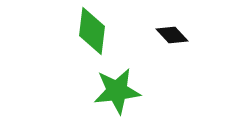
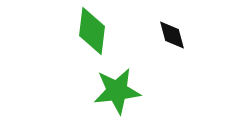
black diamond: rotated 28 degrees clockwise
